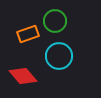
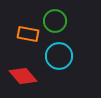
orange rectangle: rotated 30 degrees clockwise
